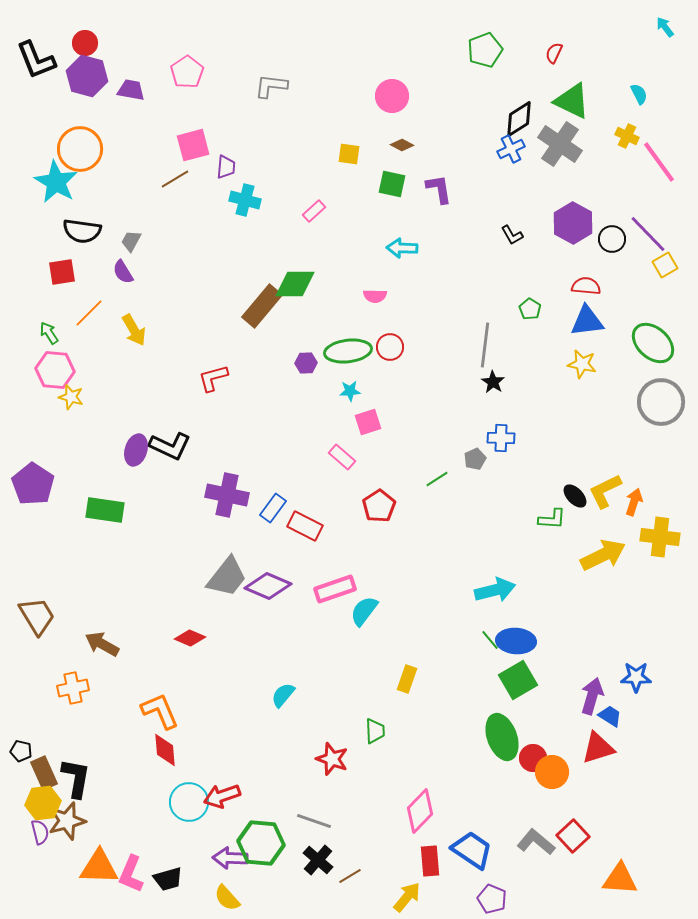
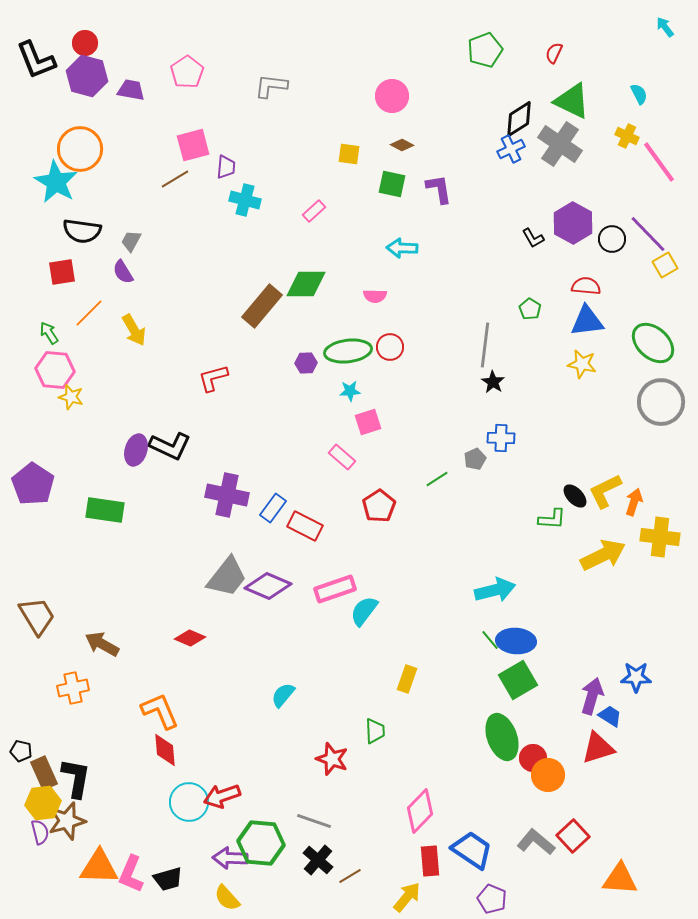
black L-shape at (512, 235): moved 21 px right, 3 px down
green diamond at (295, 284): moved 11 px right
orange circle at (552, 772): moved 4 px left, 3 px down
